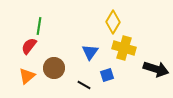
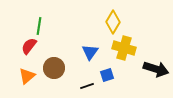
black line: moved 3 px right, 1 px down; rotated 48 degrees counterclockwise
